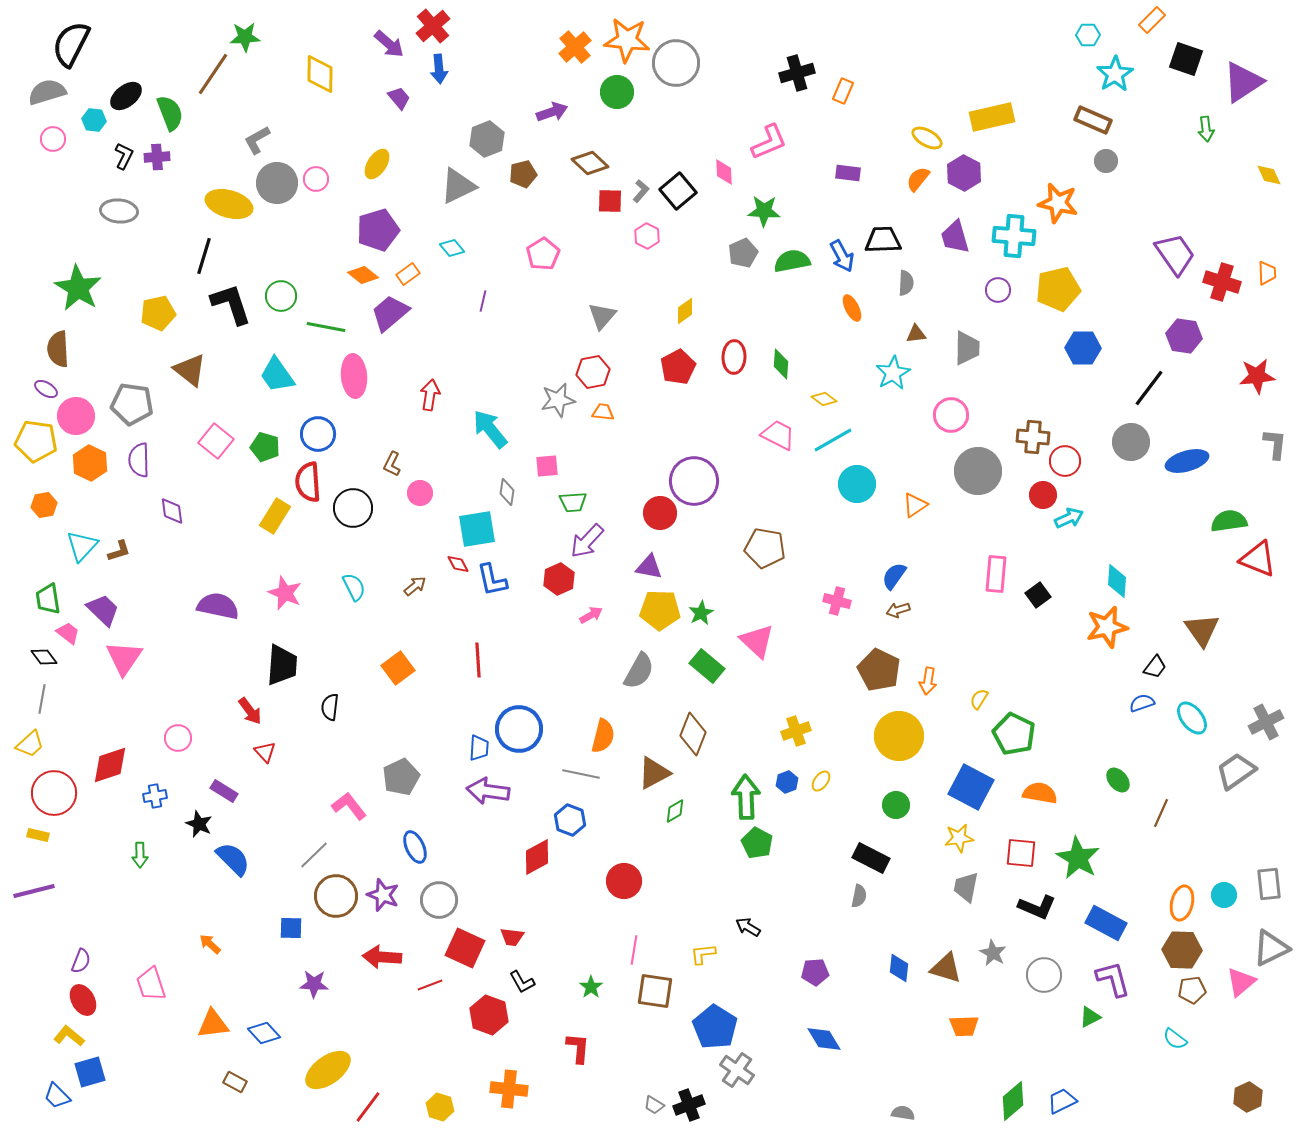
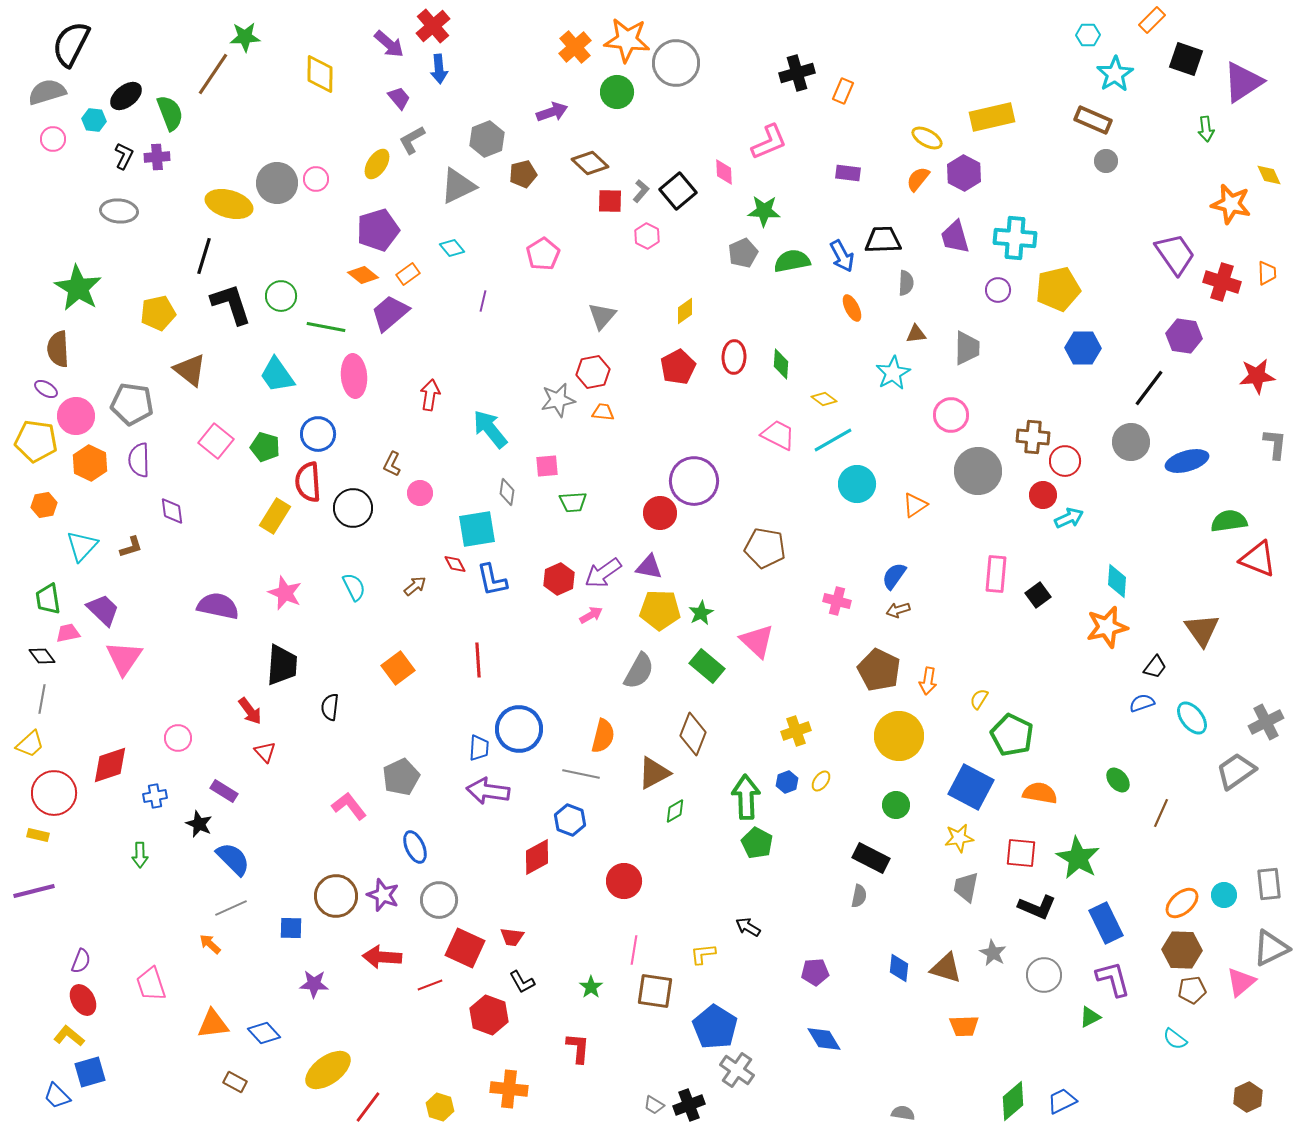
gray L-shape at (257, 140): moved 155 px right
orange star at (1058, 203): moved 173 px right, 1 px down
cyan cross at (1014, 236): moved 1 px right, 2 px down
purple arrow at (587, 541): moved 16 px right, 32 px down; rotated 12 degrees clockwise
brown L-shape at (119, 551): moved 12 px right, 4 px up
red diamond at (458, 564): moved 3 px left
pink trapezoid at (68, 633): rotated 50 degrees counterclockwise
black diamond at (44, 657): moved 2 px left, 1 px up
green pentagon at (1014, 734): moved 2 px left, 1 px down
gray line at (314, 855): moved 83 px left, 53 px down; rotated 20 degrees clockwise
orange ellipse at (1182, 903): rotated 36 degrees clockwise
blue rectangle at (1106, 923): rotated 36 degrees clockwise
